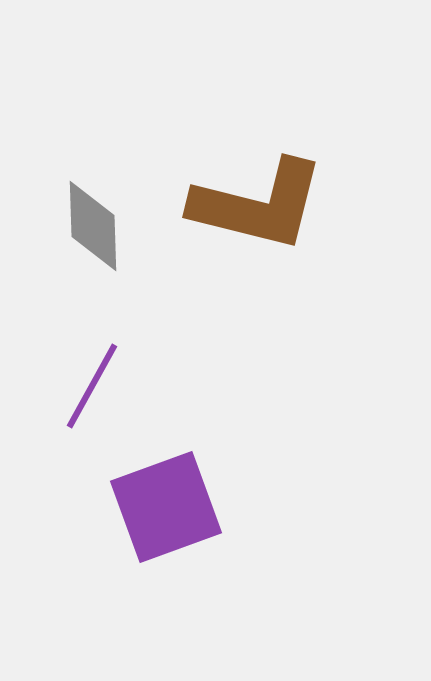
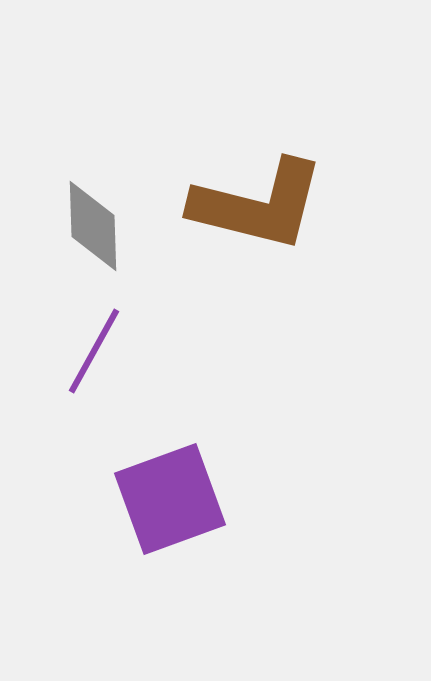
purple line: moved 2 px right, 35 px up
purple square: moved 4 px right, 8 px up
